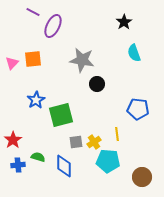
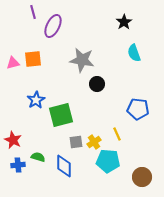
purple line: rotated 48 degrees clockwise
pink triangle: moved 1 px right; rotated 32 degrees clockwise
yellow line: rotated 16 degrees counterclockwise
red star: rotated 12 degrees counterclockwise
